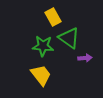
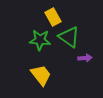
green triangle: moved 1 px up
green star: moved 3 px left, 6 px up
